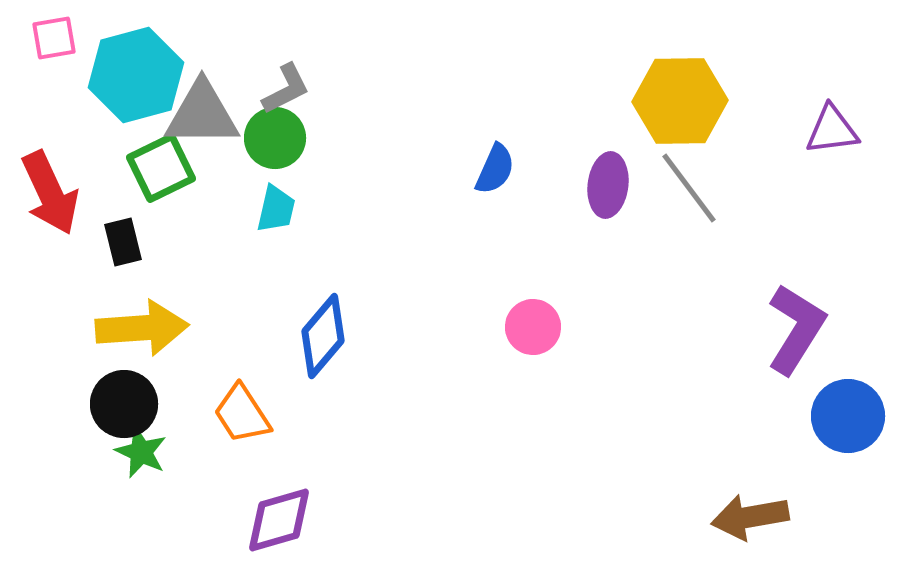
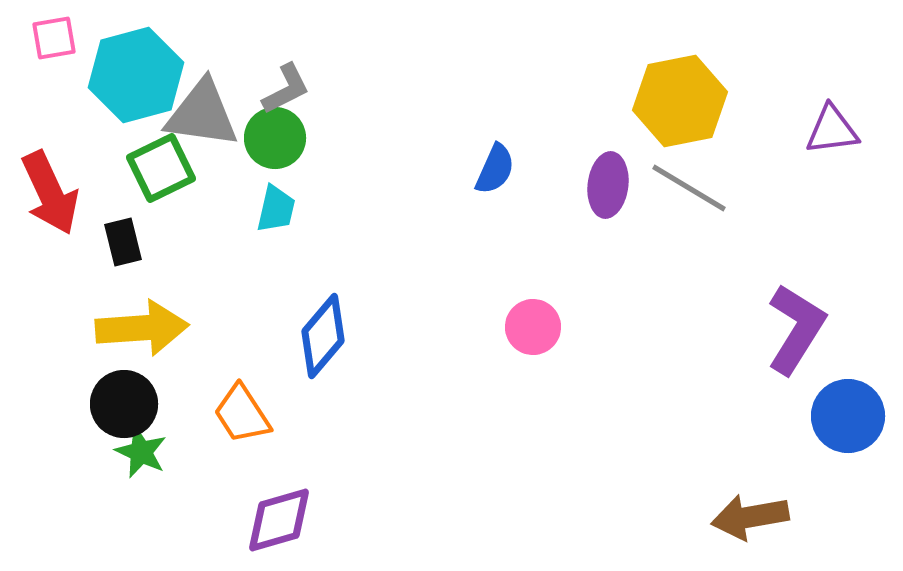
yellow hexagon: rotated 10 degrees counterclockwise
gray triangle: rotated 8 degrees clockwise
gray line: rotated 22 degrees counterclockwise
